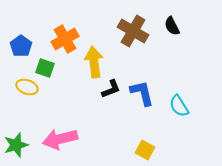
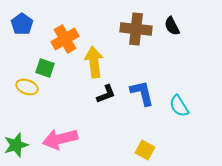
brown cross: moved 3 px right, 2 px up; rotated 24 degrees counterclockwise
blue pentagon: moved 1 px right, 22 px up
black L-shape: moved 5 px left, 5 px down
